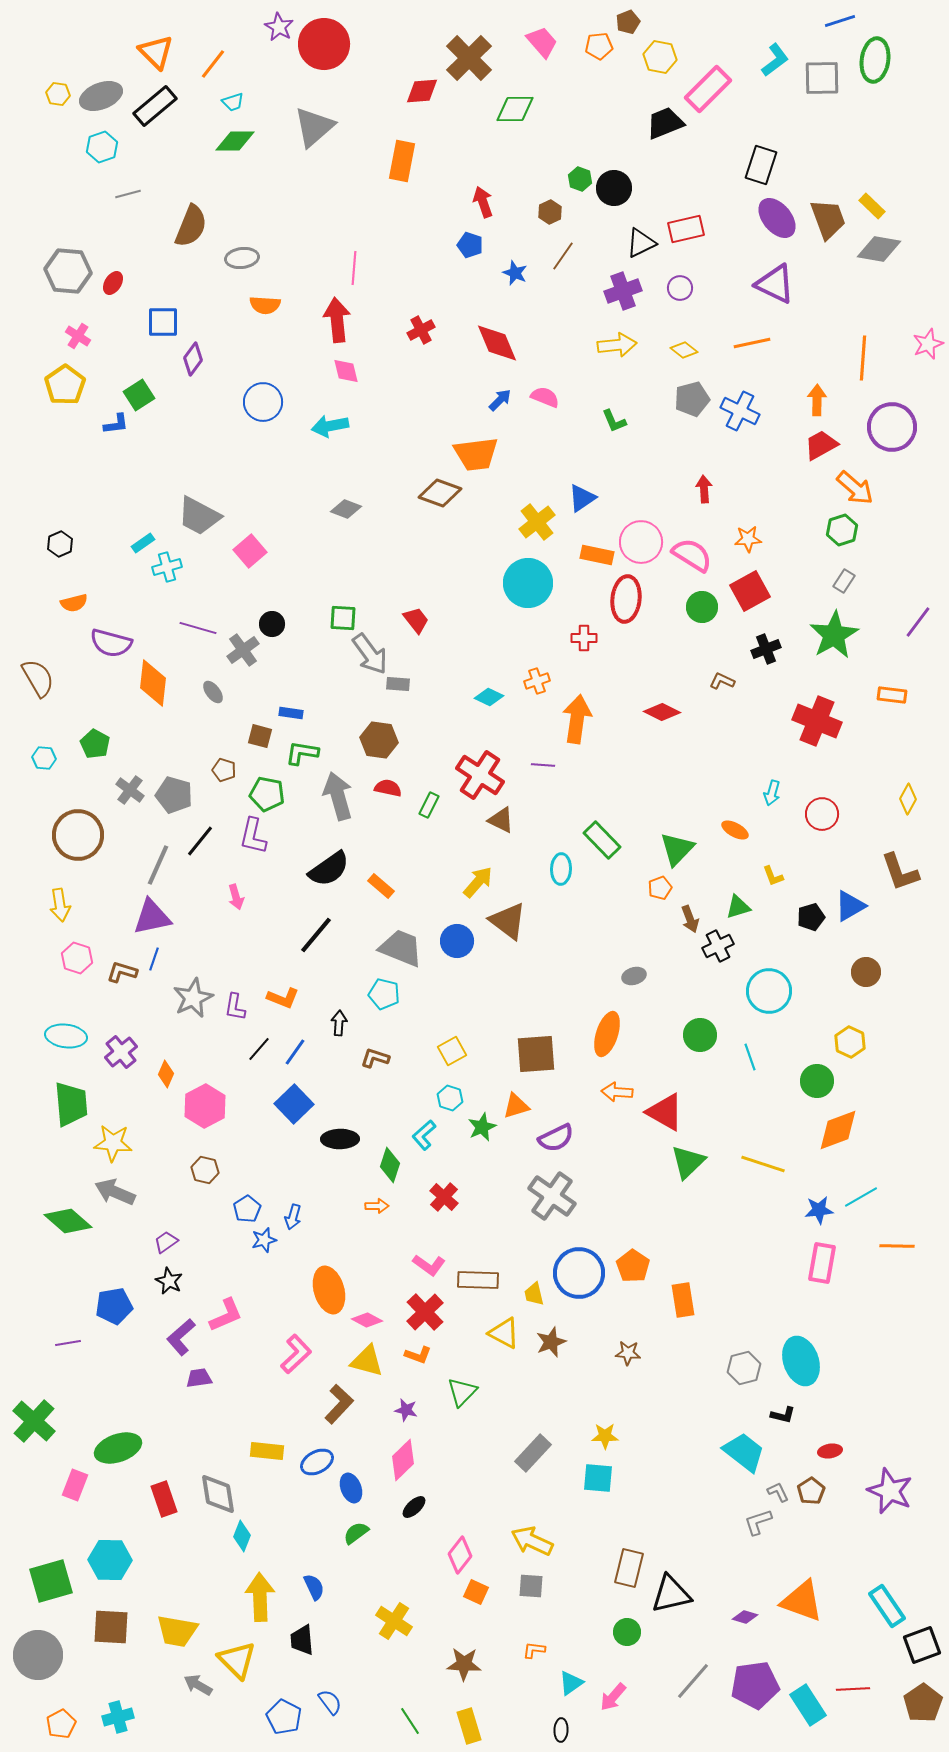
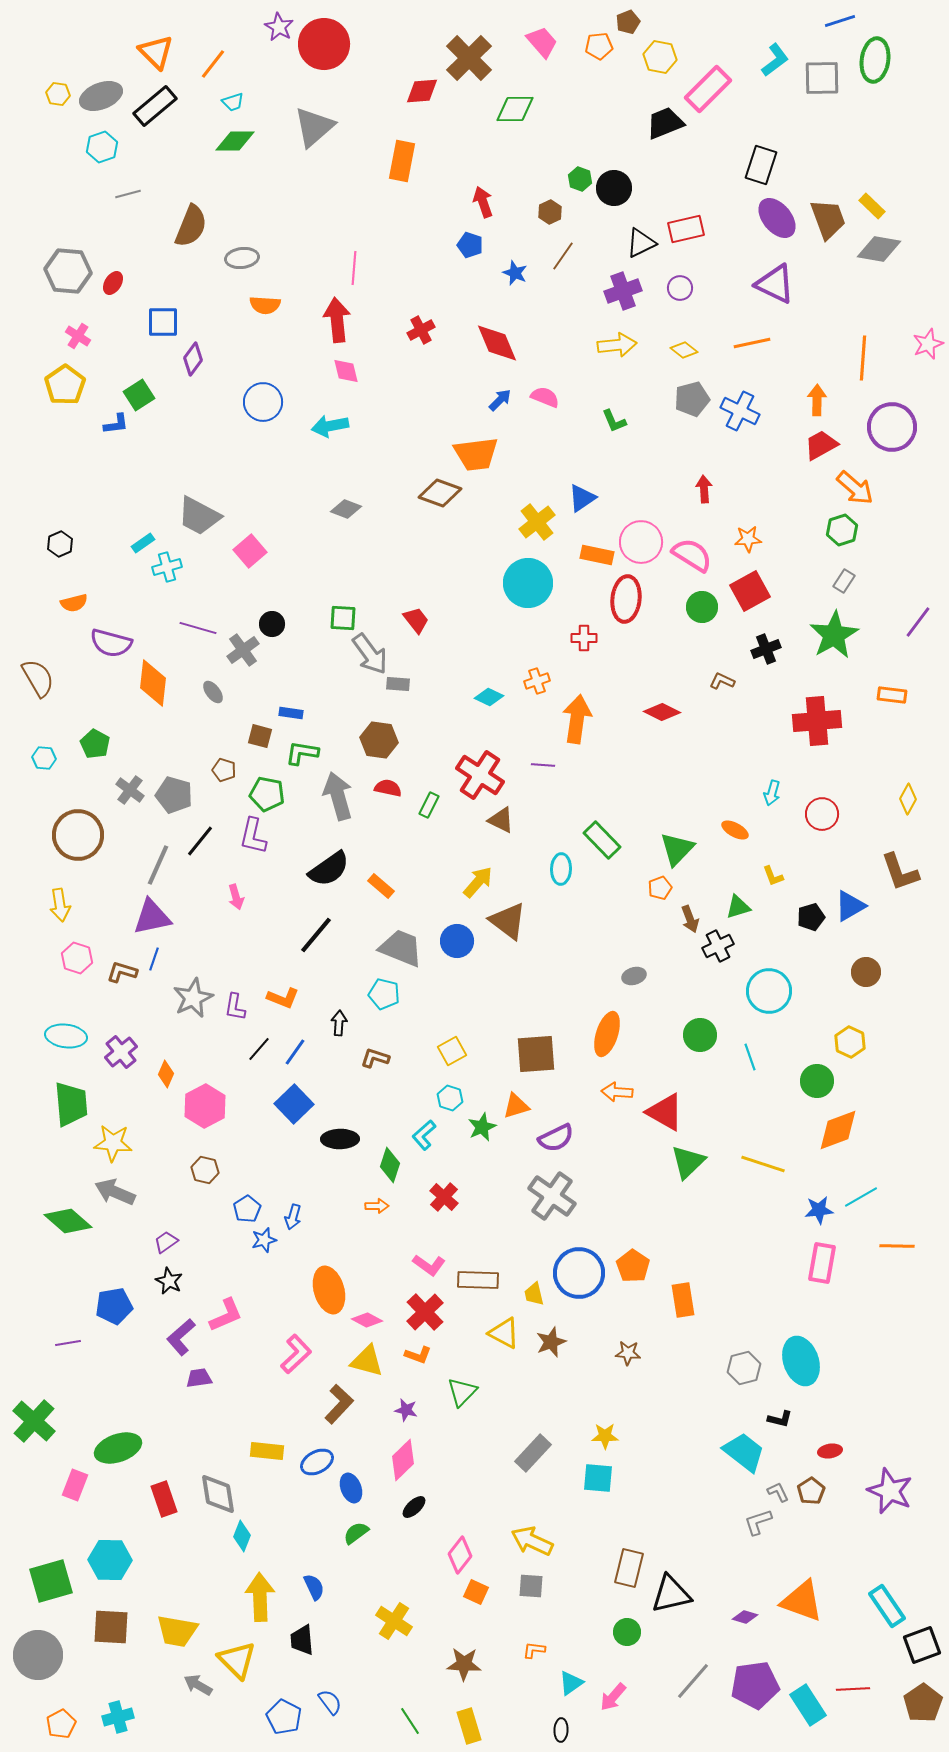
red cross at (817, 721): rotated 27 degrees counterclockwise
black L-shape at (783, 1415): moved 3 px left, 4 px down
